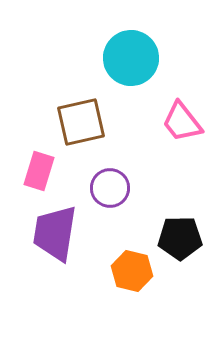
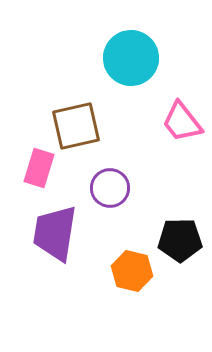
brown square: moved 5 px left, 4 px down
pink rectangle: moved 3 px up
black pentagon: moved 2 px down
